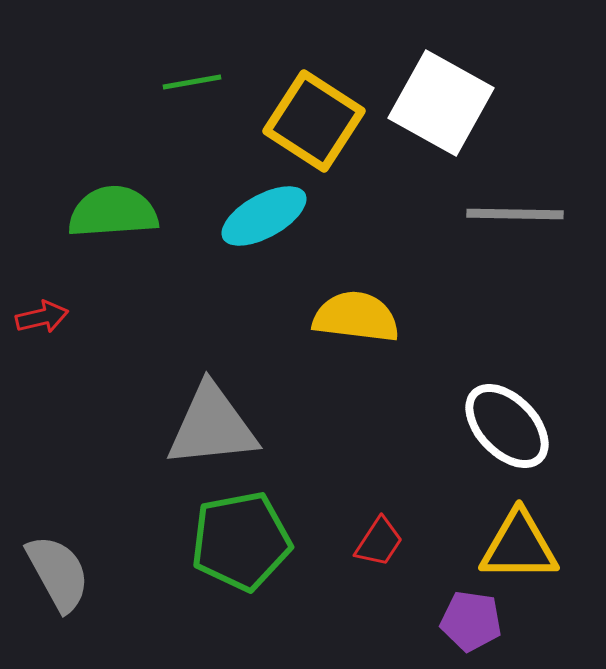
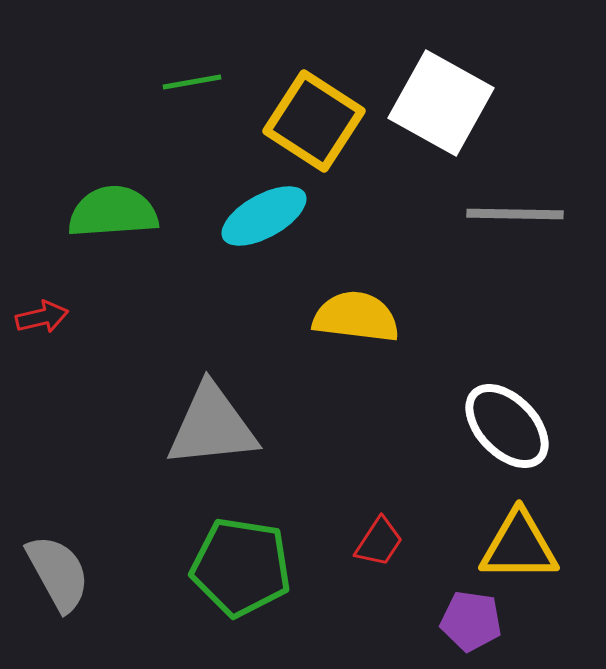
green pentagon: moved 26 px down; rotated 20 degrees clockwise
